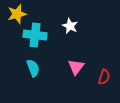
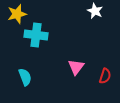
white star: moved 25 px right, 15 px up
cyan cross: moved 1 px right
cyan semicircle: moved 8 px left, 9 px down
red semicircle: moved 1 px right, 1 px up
